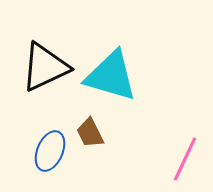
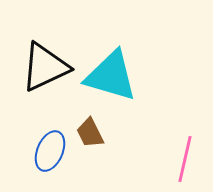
pink line: rotated 12 degrees counterclockwise
